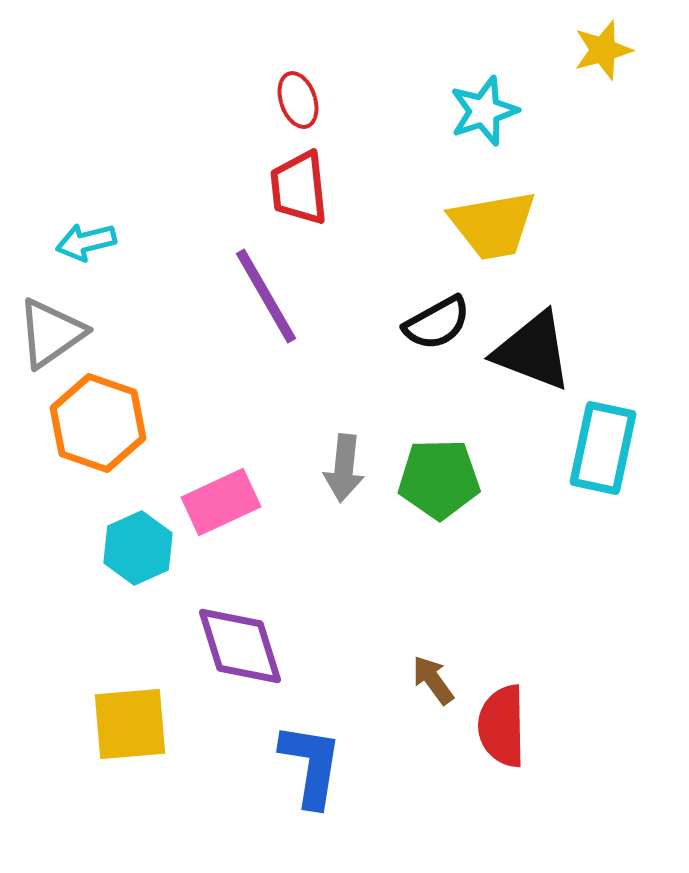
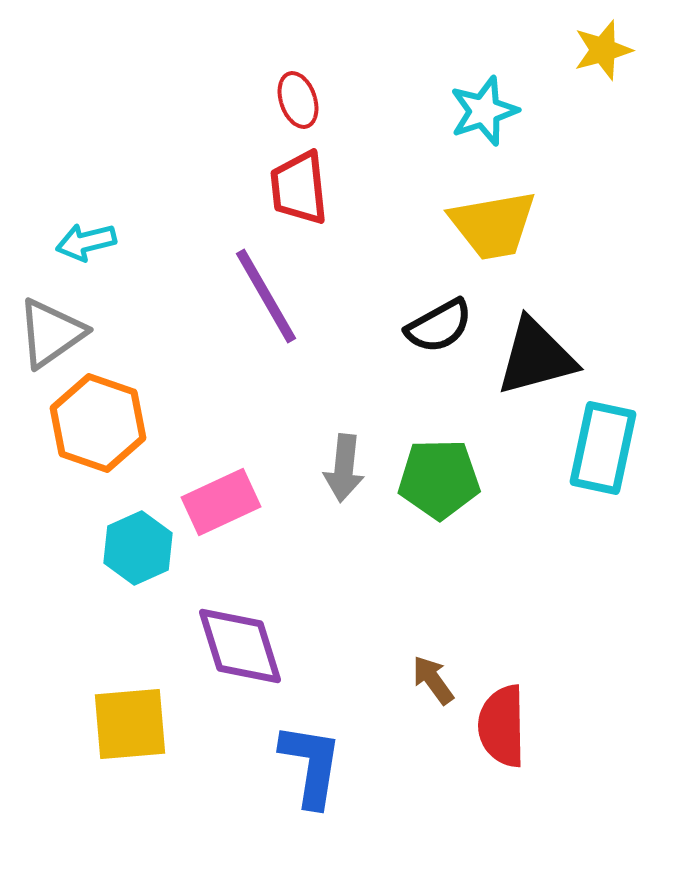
black semicircle: moved 2 px right, 3 px down
black triangle: moved 3 px right, 6 px down; rotated 36 degrees counterclockwise
